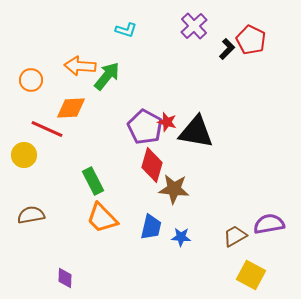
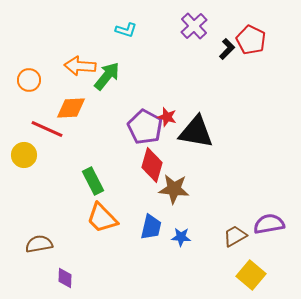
orange circle: moved 2 px left
red star: moved 5 px up
brown semicircle: moved 8 px right, 29 px down
yellow square: rotated 12 degrees clockwise
